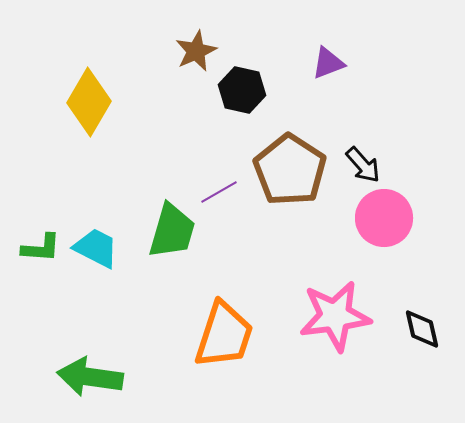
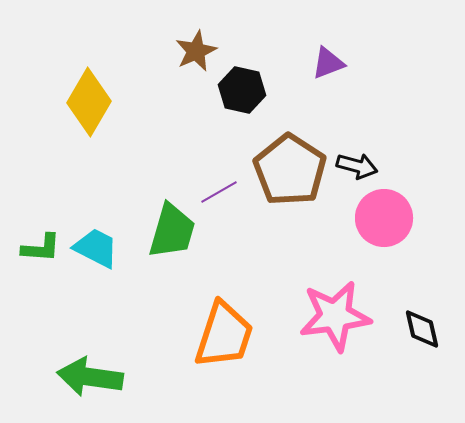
black arrow: moved 6 px left, 1 px down; rotated 33 degrees counterclockwise
